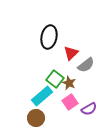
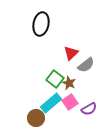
black ellipse: moved 8 px left, 13 px up
cyan rectangle: moved 9 px right, 7 px down
